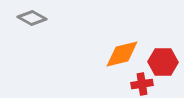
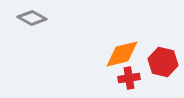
red hexagon: rotated 12 degrees clockwise
red cross: moved 13 px left, 6 px up
